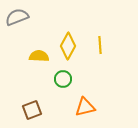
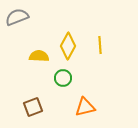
green circle: moved 1 px up
brown square: moved 1 px right, 3 px up
